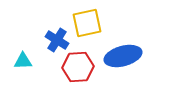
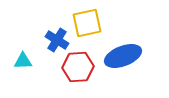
blue ellipse: rotated 6 degrees counterclockwise
